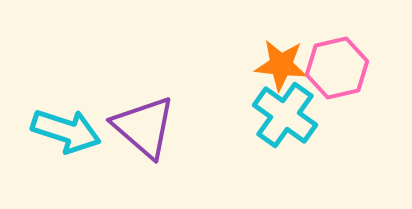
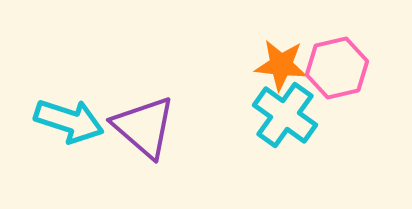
cyan arrow: moved 3 px right, 10 px up
